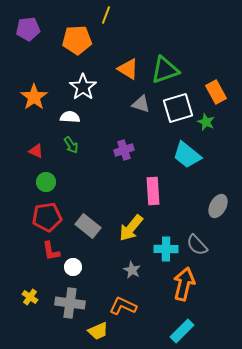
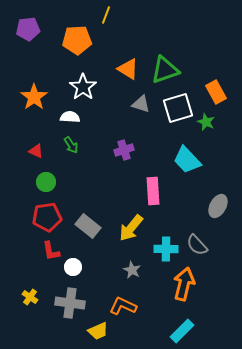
cyan trapezoid: moved 5 px down; rotated 8 degrees clockwise
